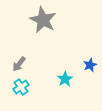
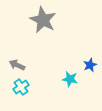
gray arrow: moved 2 px left, 1 px down; rotated 77 degrees clockwise
cyan star: moved 5 px right; rotated 28 degrees counterclockwise
